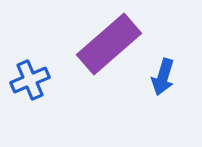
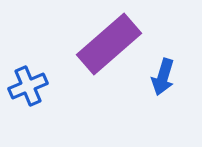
blue cross: moved 2 px left, 6 px down
